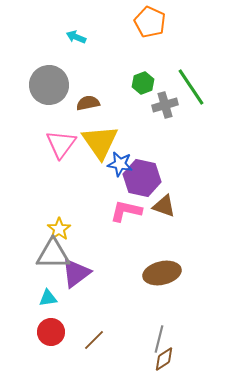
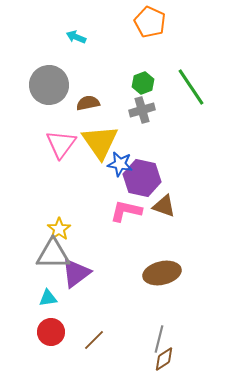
gray cross: moved 23 px left, 5 px down
